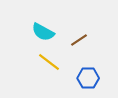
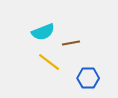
cyan semicircle: rotated 50 degrees counterclockwise
brown line: moved 8 px left, 3 px down; rotated 24 degrees clockwise
